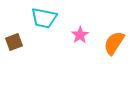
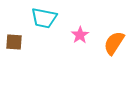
brown square: rotated 24 degrees clockwise
